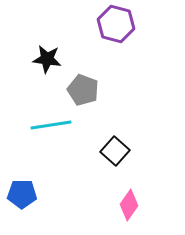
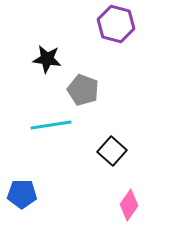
black square: moved 3 px left
